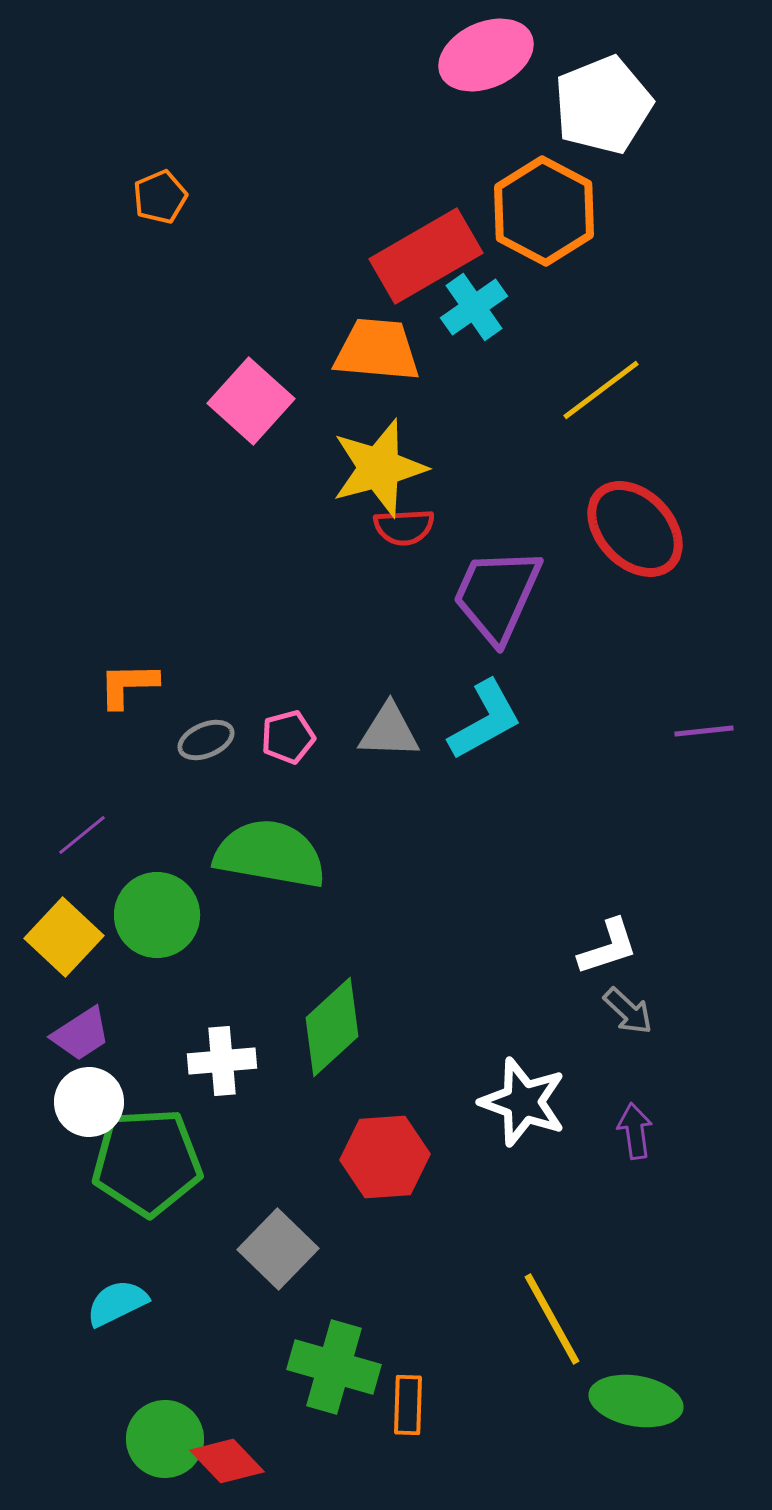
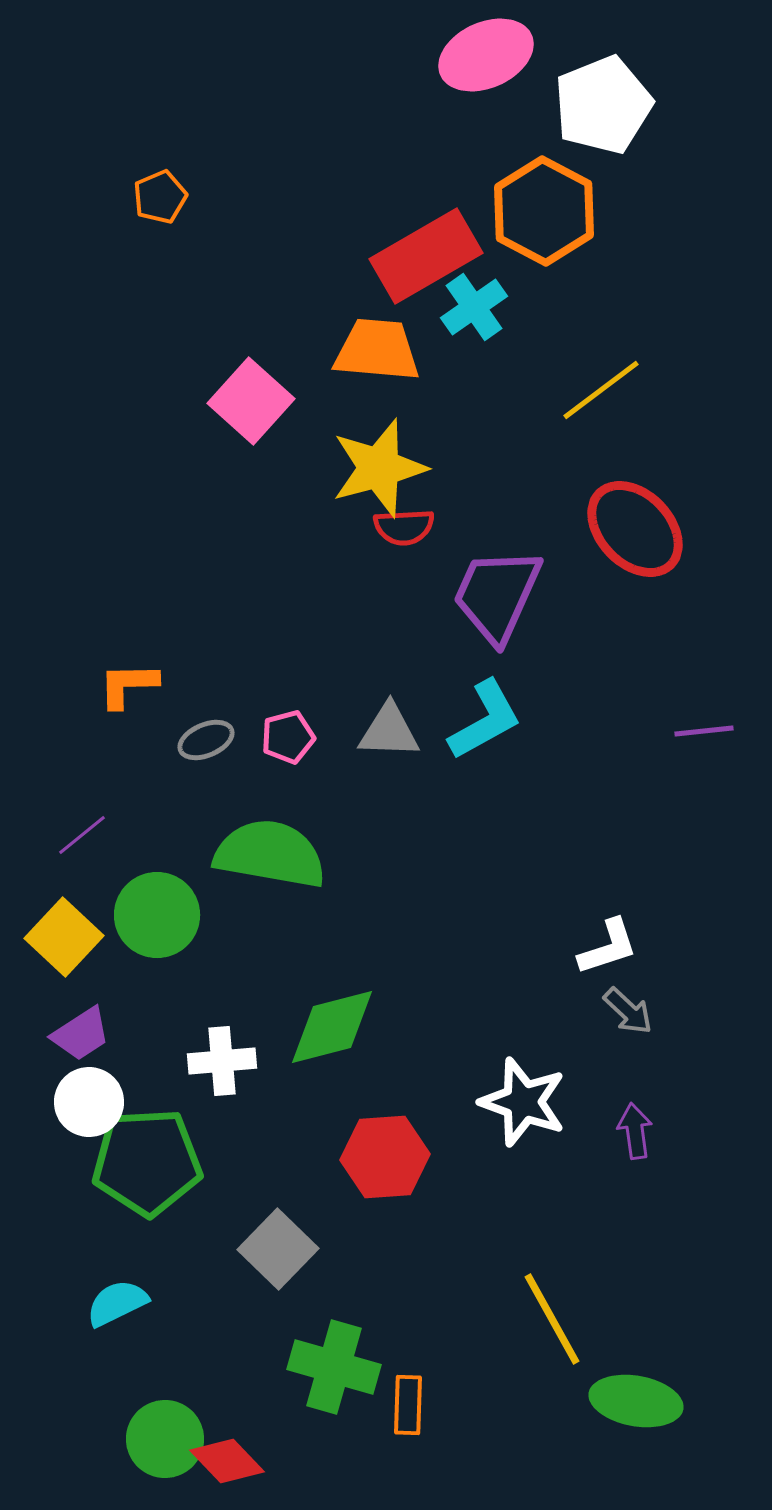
green diamond at (332, 1027): rotated 28 degrees clockwise
